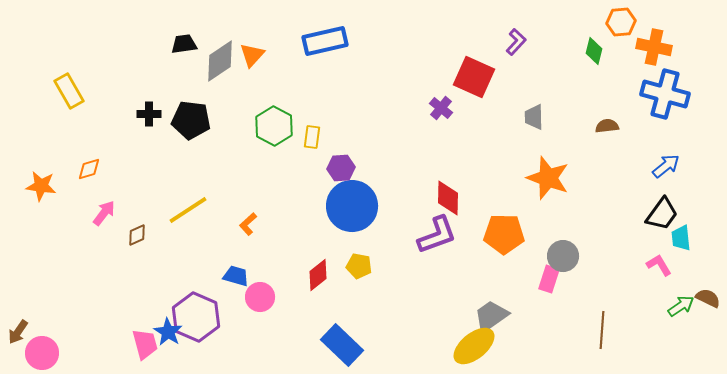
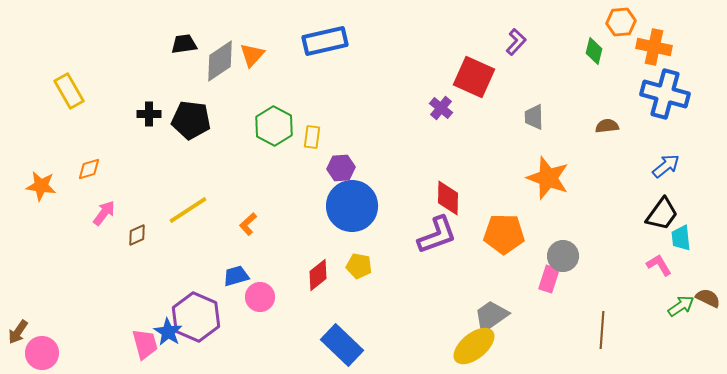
blue trapezoid at (236, 276): rotated 32 degrees counterclockwise
